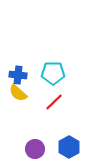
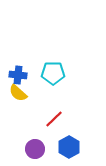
red line: moved 17 px down
